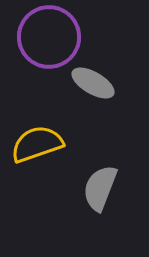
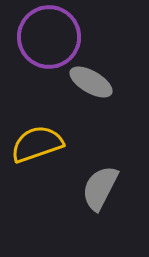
gray ellipse: moved 2 px left, 1 px up
gray semicircle: rotated 6 degrees clockwise
